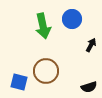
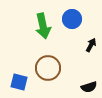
brown circle: moved 2 px right, 3 px up
